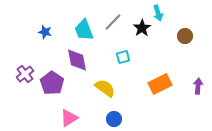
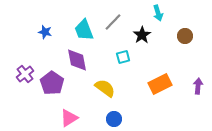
black star: moved 7 px down
